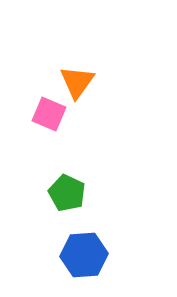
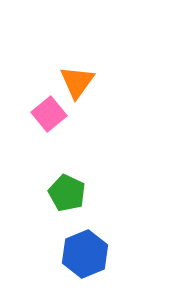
pink square: rotated 28 degrees clockwise
blue hexagon: moved 1 px right, 1 px up; rotated 18 degrees counterclockwise
